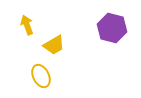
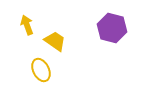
yellow trapezoid: moved 1 px right, 4 px up; rotated 115 degrees counterclockwise
yellow ellipse: moved 6 px up
